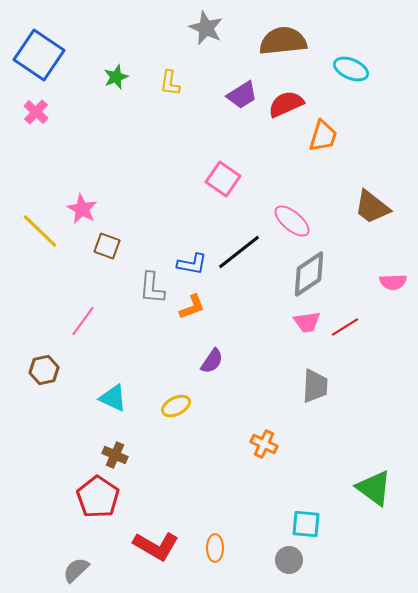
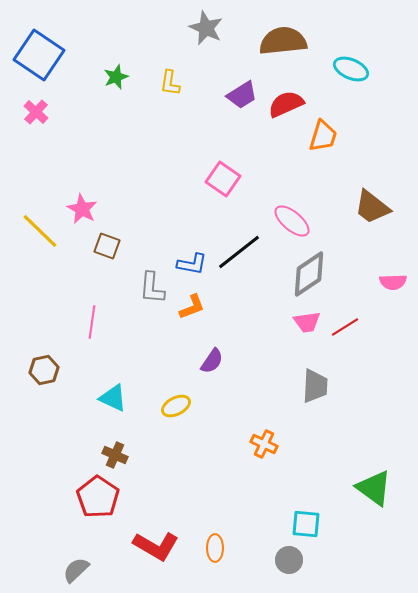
pink line: moved 9 px right, 1 px down; rotated 28 degrees counterclockwise
